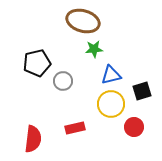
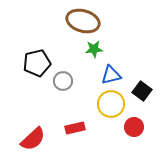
black square: rotated 36 degrees counterclockwise
red semicircle: rotated 40 degrees clockwise
